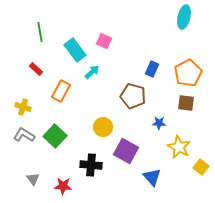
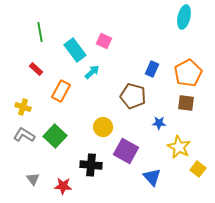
yellow square: moved 3 px left, 2 px down
